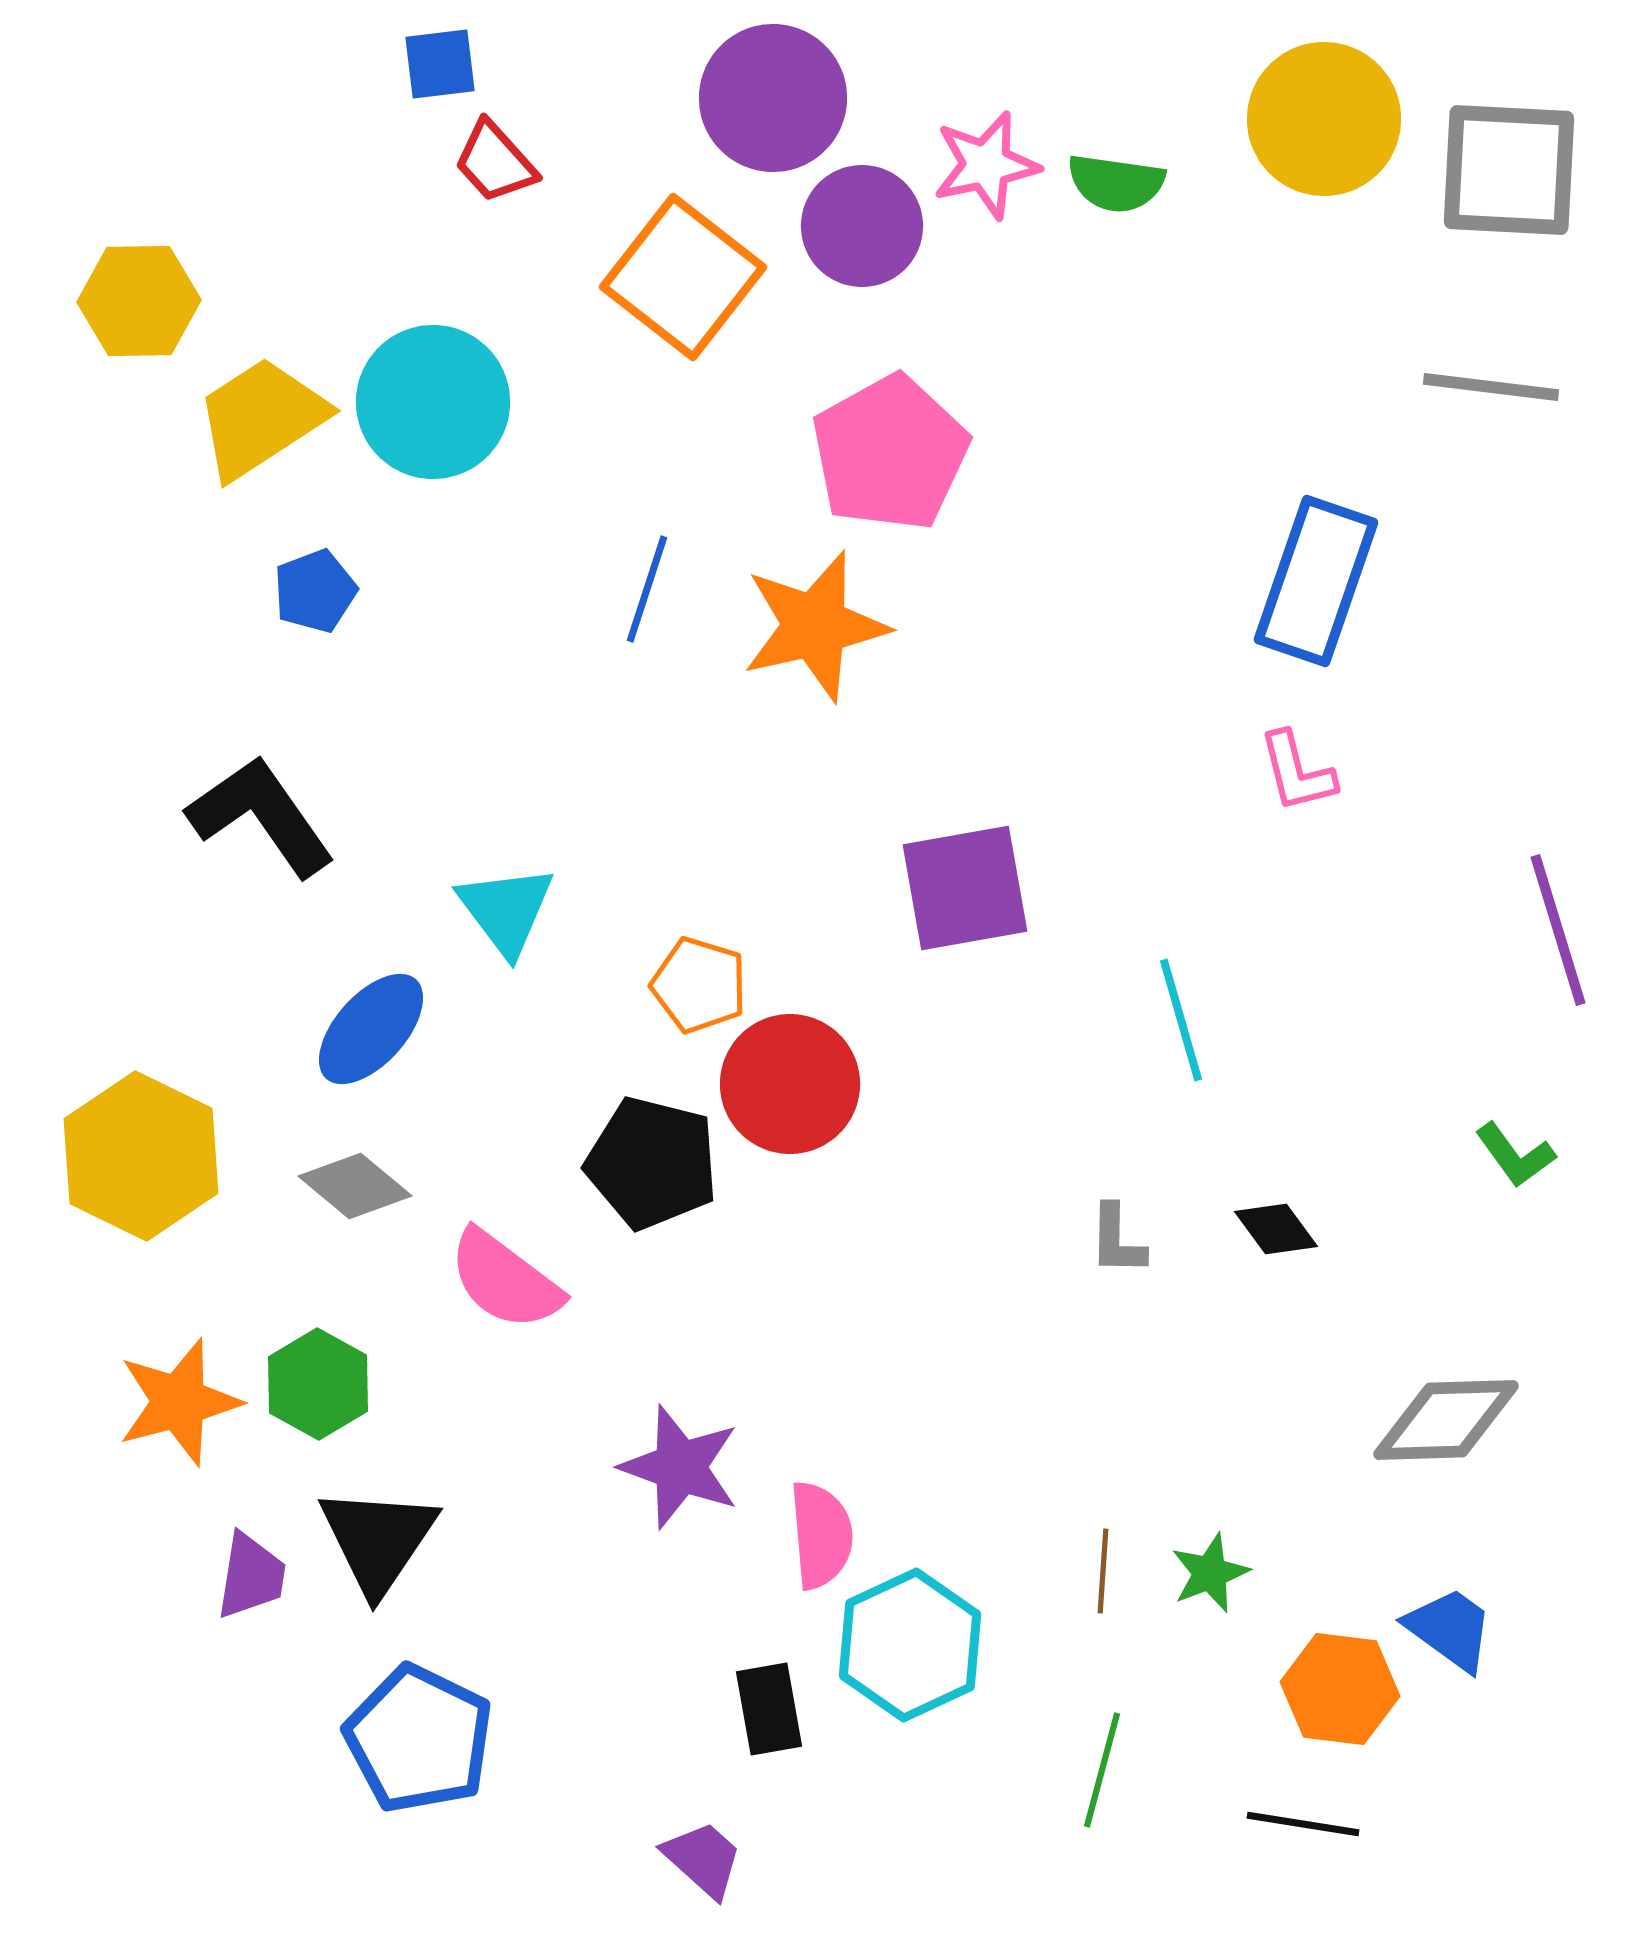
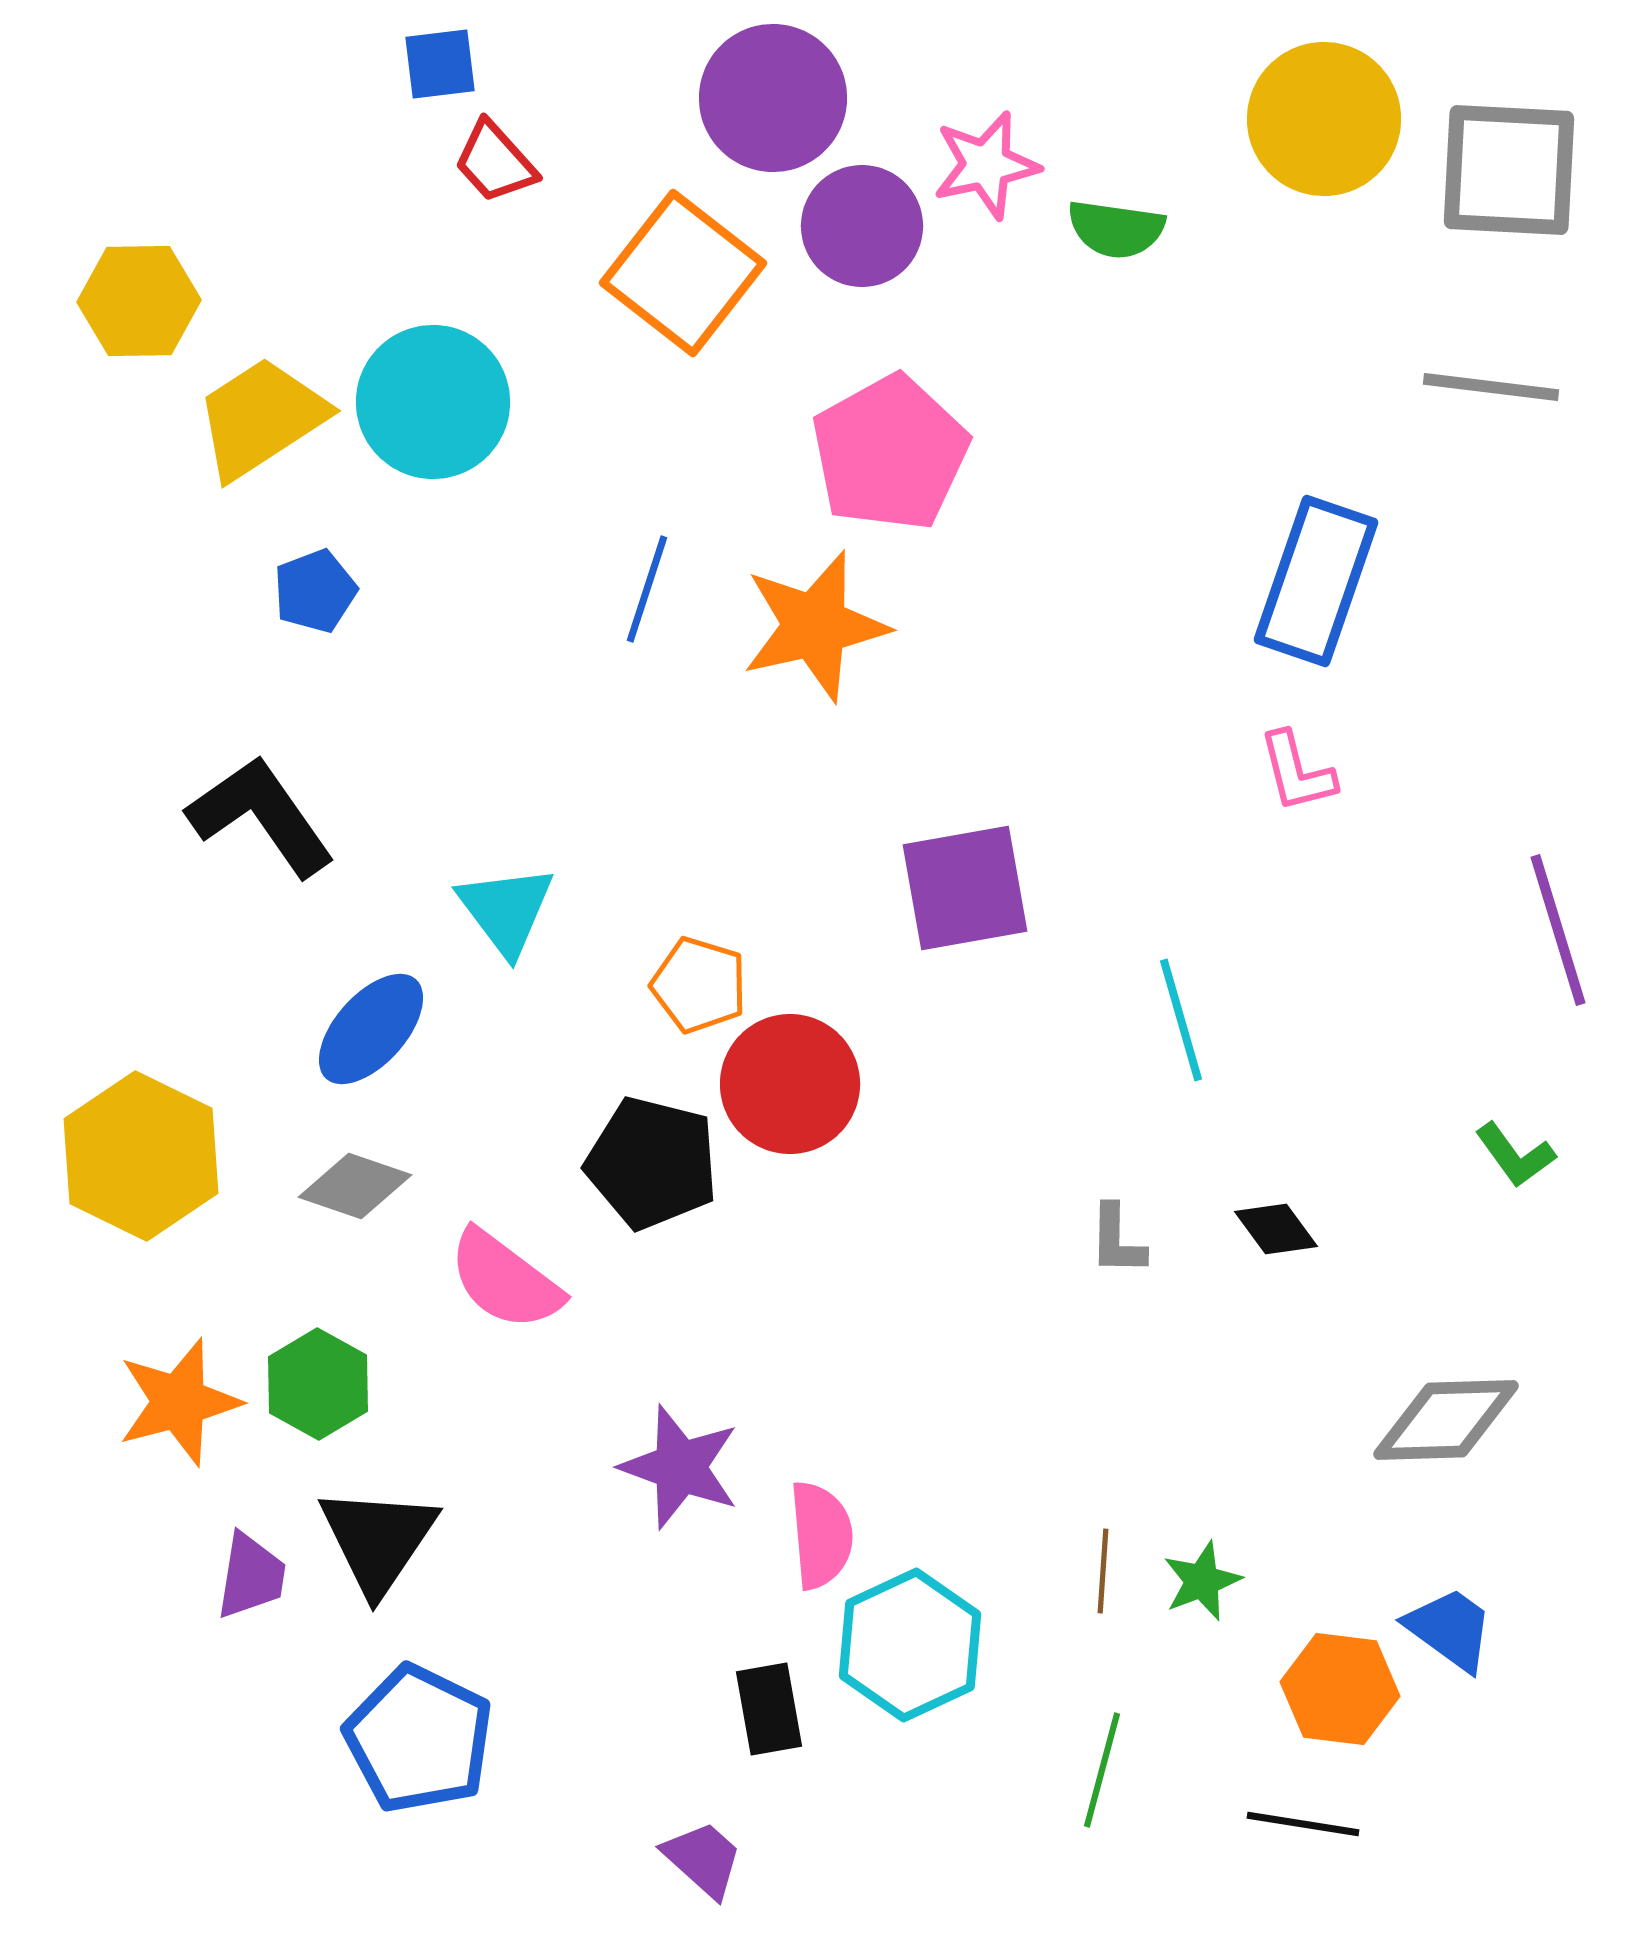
green semicircle at (1116, 183): moved 46 px down
orange square at (683, 277): moved 4 px up
gray diamond at (355, 1186): rotated 21 degrees counterclockwise
green star at (1210, 1573): moved 8 px left, 8 px down
